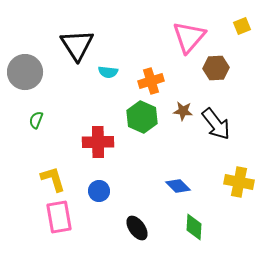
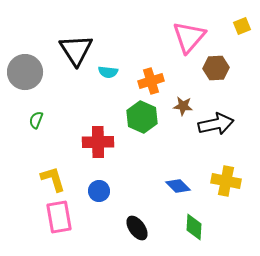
black triangle: moved 1 px left, 5 px down
brown star: moved 5 px up
black arrow: rotated 64 degrees counterclockwise
yellow cross: moved 13 px left, 1 px up
